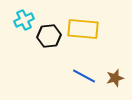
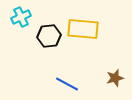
cyan cross: moved 3 px left, 3 px up
blue line: moved 17 px left, 8 px down
